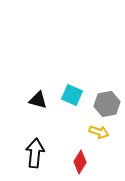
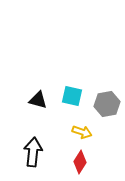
cyan square: moved 1 px down; rotated 10 degrees counterclockwise
yellow arrow: moved 17 px left
black arrow: moved 2 px left, 1 px up
